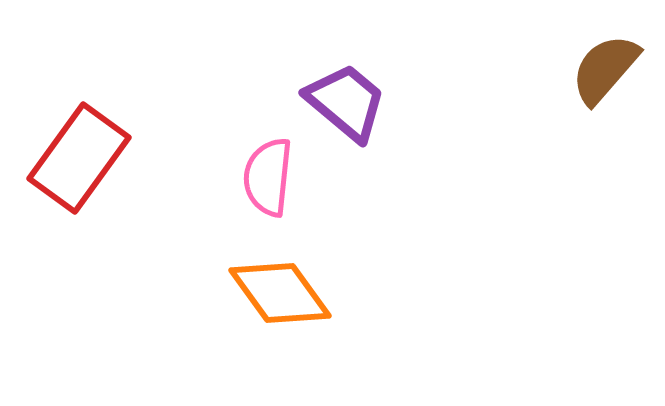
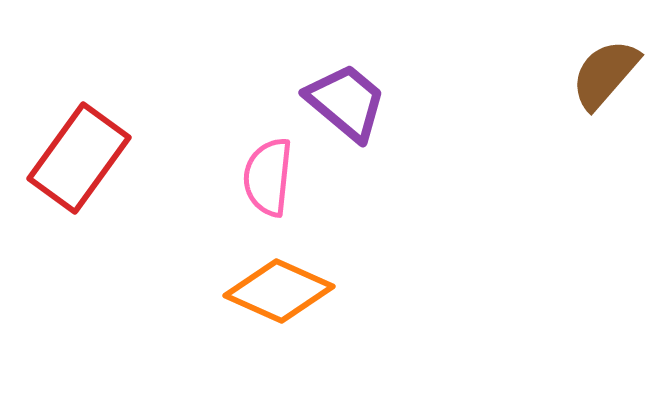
brown semicircle: moved 5 px down
orange diamond: moved 1 px left, 2 px up; rotated 30 degrees counterclockwise
